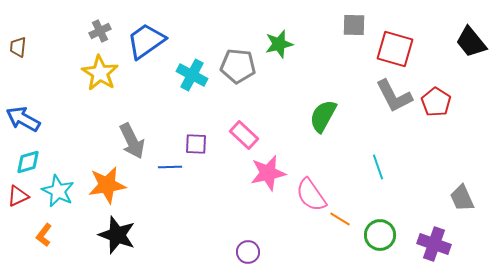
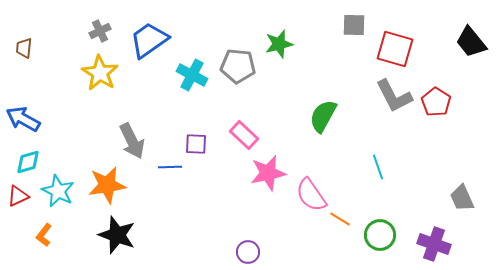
blue trapezoid: moved 3 px right, 1 px up
brown trapezoid: moved 6 px right, 1 px down
